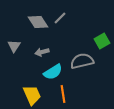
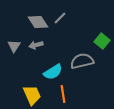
green square: rotated 21 degrees counterclockwise
gray arrow: moved 6 px left, 7 px up
